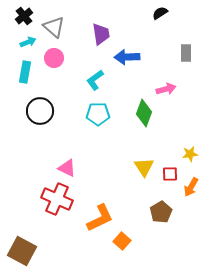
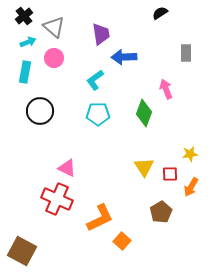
blue arrow: moved 3 px left
pink arrow: rotated 96 degrees counterclockwise
